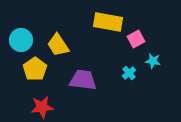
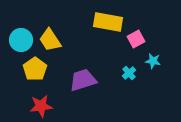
yellow trapezoid: moved 8 px left, 5 px up
purple trapezoid: rotated 24 degrees counterclockwise
red star: moved 1 px left, 1 px up
